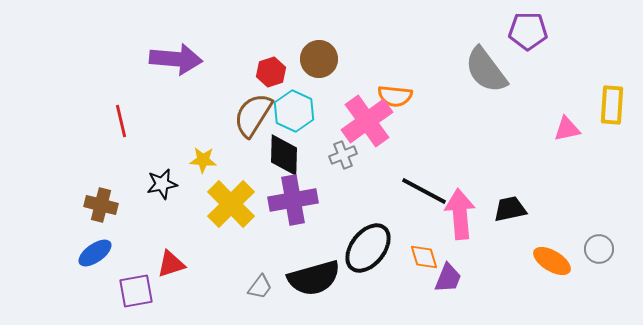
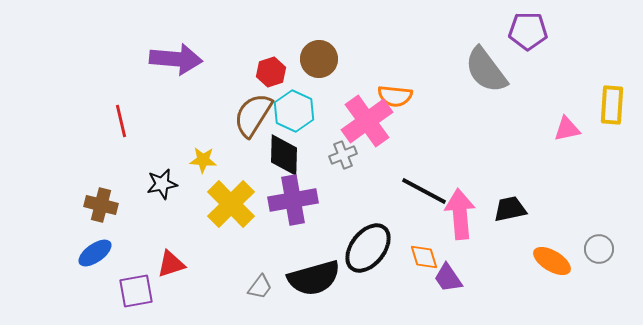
purple trapezoid: rotated 124 degrees clockwise
